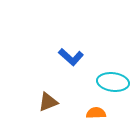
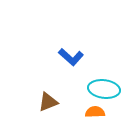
cyan ellipse: moved 9 px left, 7 px down
orange semicircle: moved 1 px left, 1 px up
